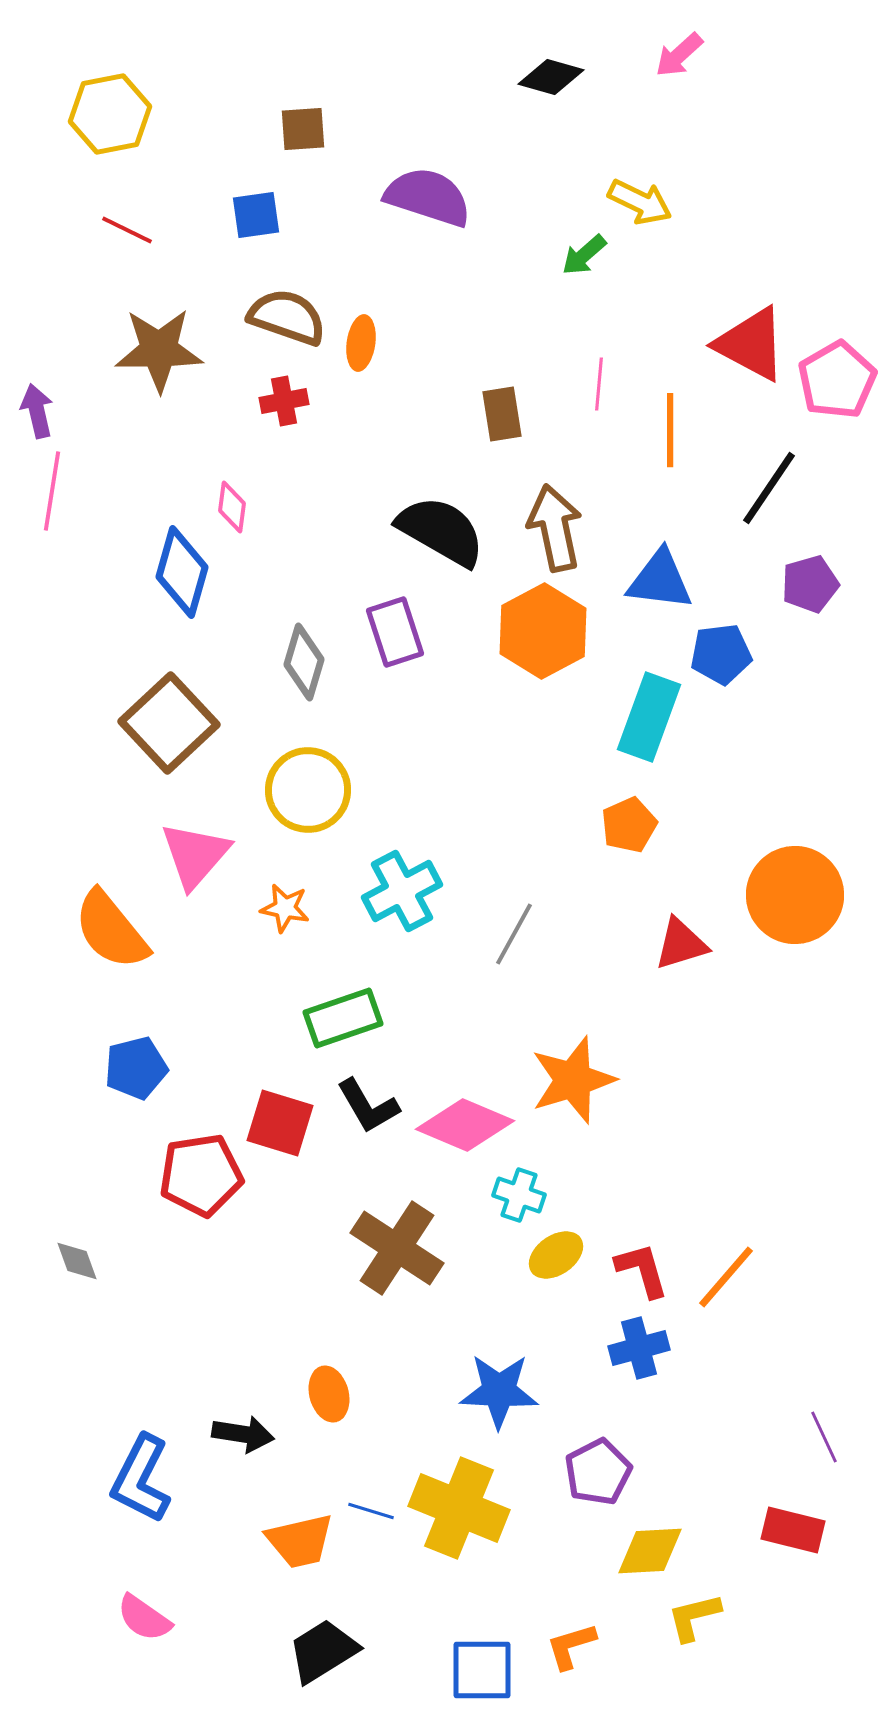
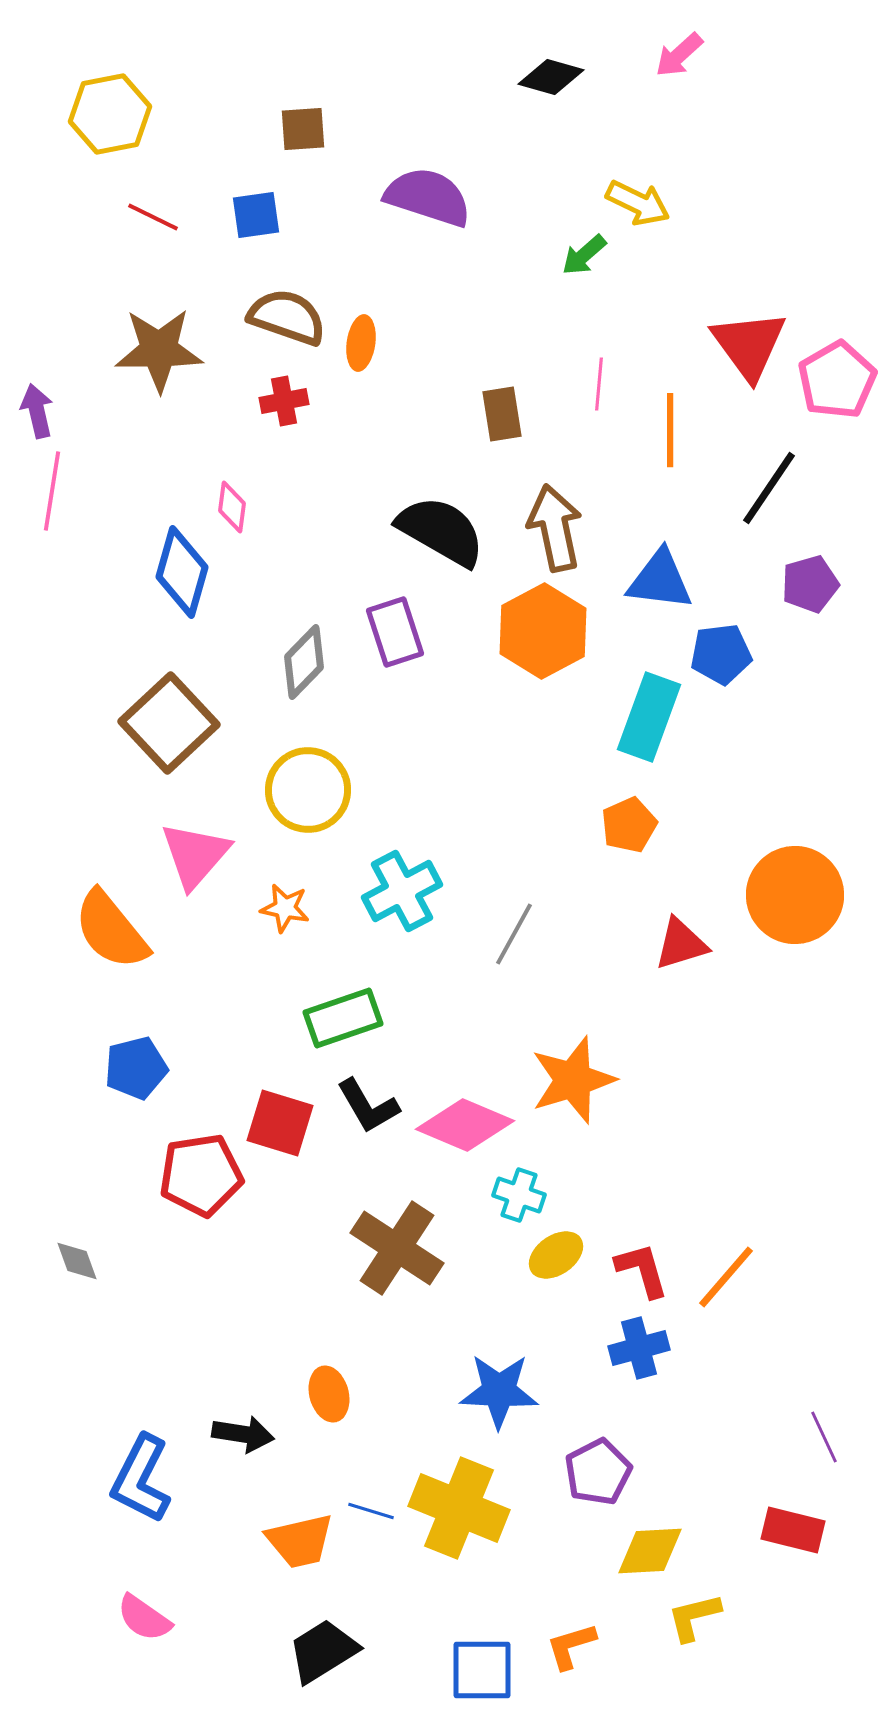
yellow arrow at (640, 202): moved 2 px left, 1 px down
red line at (127, 230): moved 26 px right, 13 px up
red triangle at (751, 344): moved 2 px left, 1 px down; rotated 26 degrees clockwise
gray diamond at (304, 662): rotated 28 degrees clockwise
